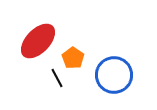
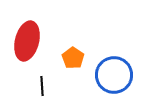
red ellipse: moved 11 px left; rotated 30 degrees counterclockwise
black line: moved 15 px left, 8 px down; rotated 24 degrees clockwise
